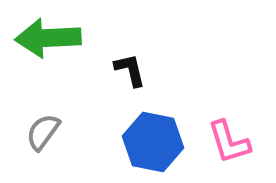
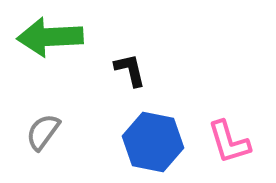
green arrow: moved 2 px right, 1 px up
